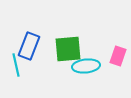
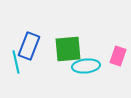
cyan line: moved 3 px up
